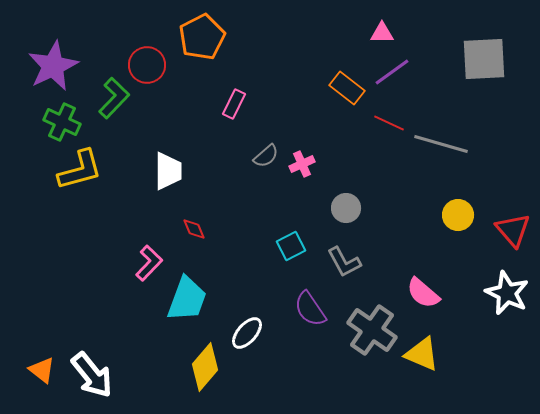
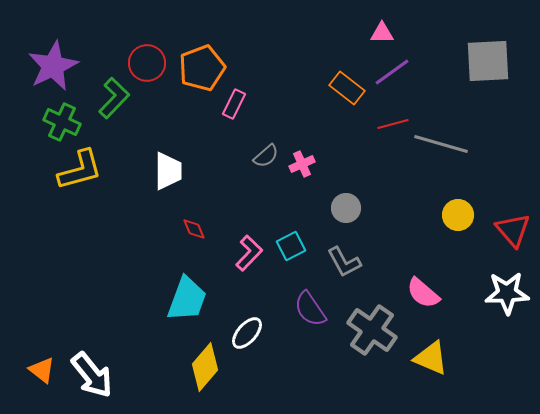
orange pentagon: moved 31 px down; rotated 6 degrees clockwise
gray square: moved 4 px right, 2 px down
red circle: moved 2 px up
red line: moved 4 px right, 1 px down; rotated 40 degrees counterclockwise
pink L-shape: moved 100 px right, 10 px up
white star: rotated 27 degrees counterclockwise
yellow triangle: moved 9 px right, 4 px down
